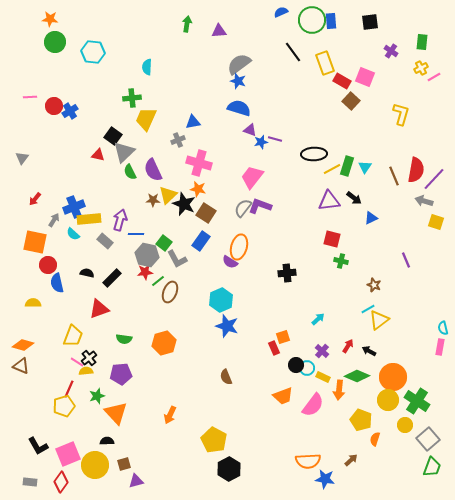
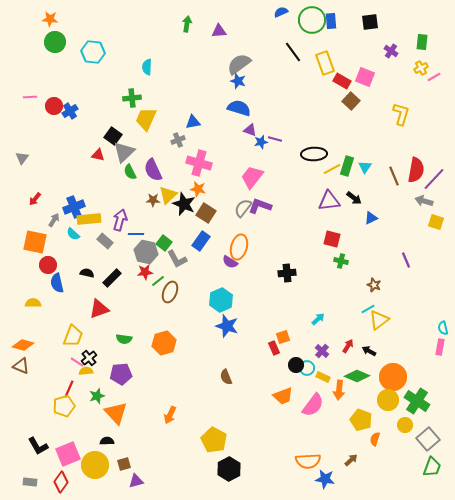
gray hexagon at (147, 255): moved 1 px left, 3 px up
